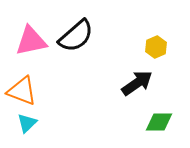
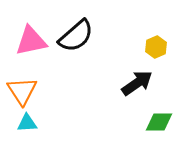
orange triangle: rotated 36 degrees clockwise
cyan triangle: rotated 40 degrees clockwise
